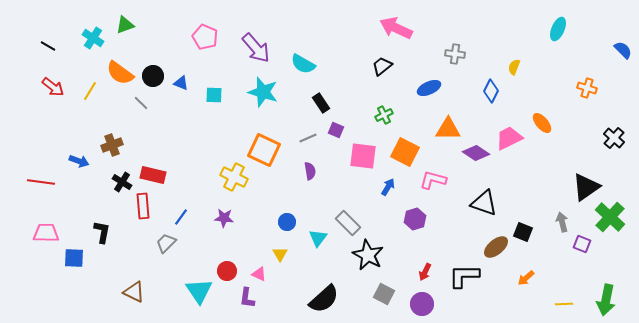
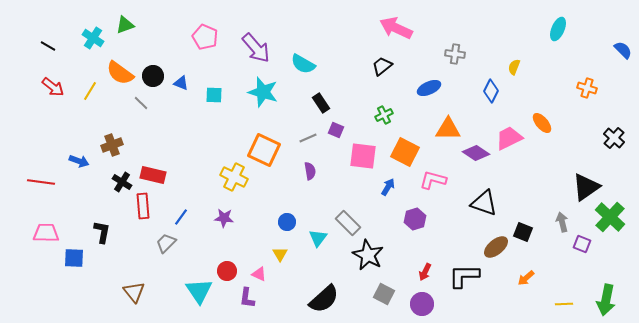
brown triangle at (134, 292): rotated 25 degrees clockwise
